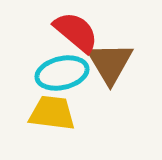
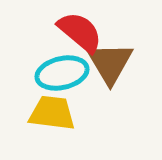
red semicircle: moved 4 px right
